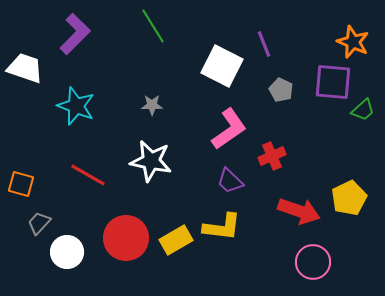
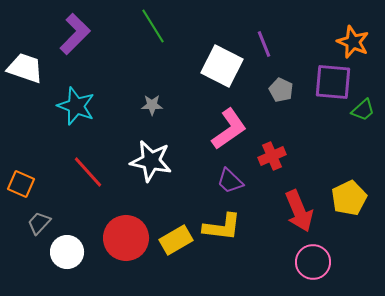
red line: moved 3 px up; rotated 18 degrees clockwise
orange square: rotated 8 degrees clockwise
red arrow: rotated 48 degrees clockwise
